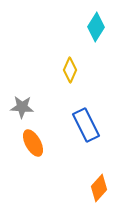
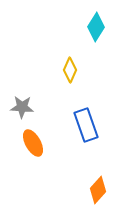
blue rectangle: rotated 8 degrees clockwise
orange diamond: moved 1 px left, 2 px down
